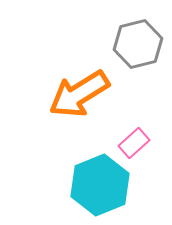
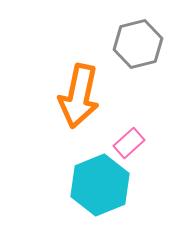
orange arrow: moved 2 px down; rotated 46 degrees counterclockwise
pink rectangle: moved 5 px left
